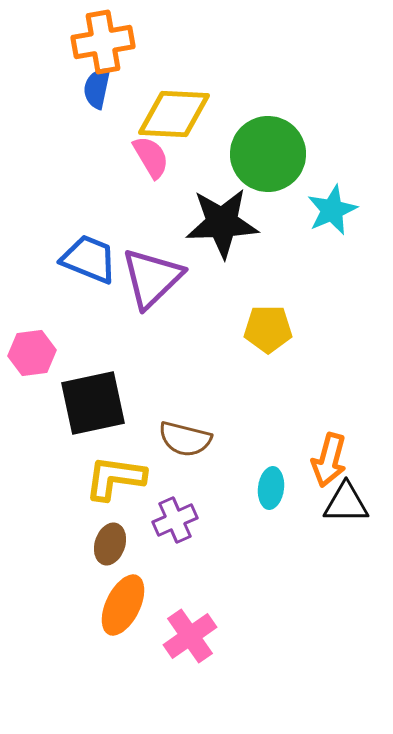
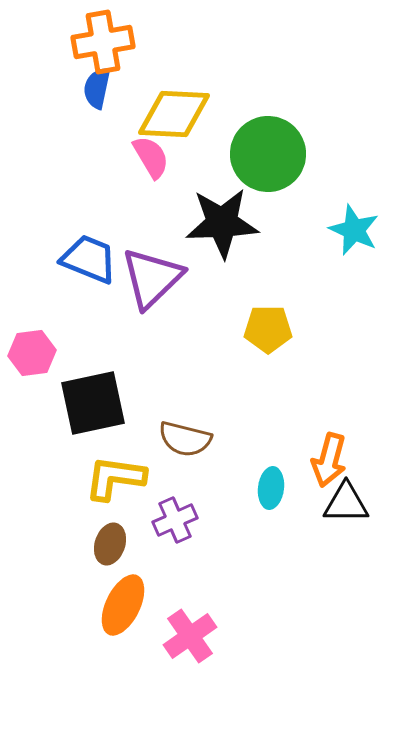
cyan star: moved 22 px right, 20 px down; rotated 24 degrees counterclockwise
